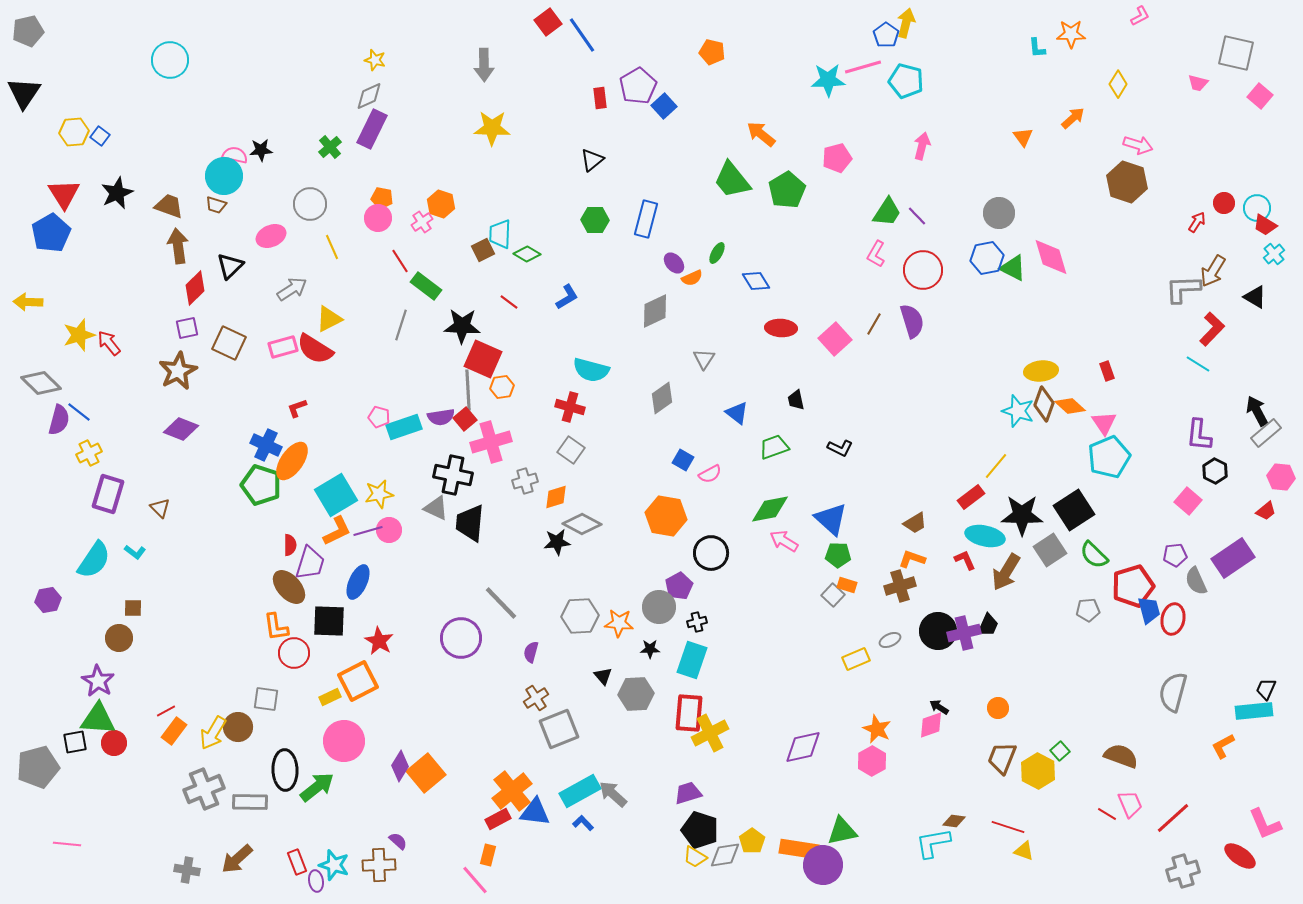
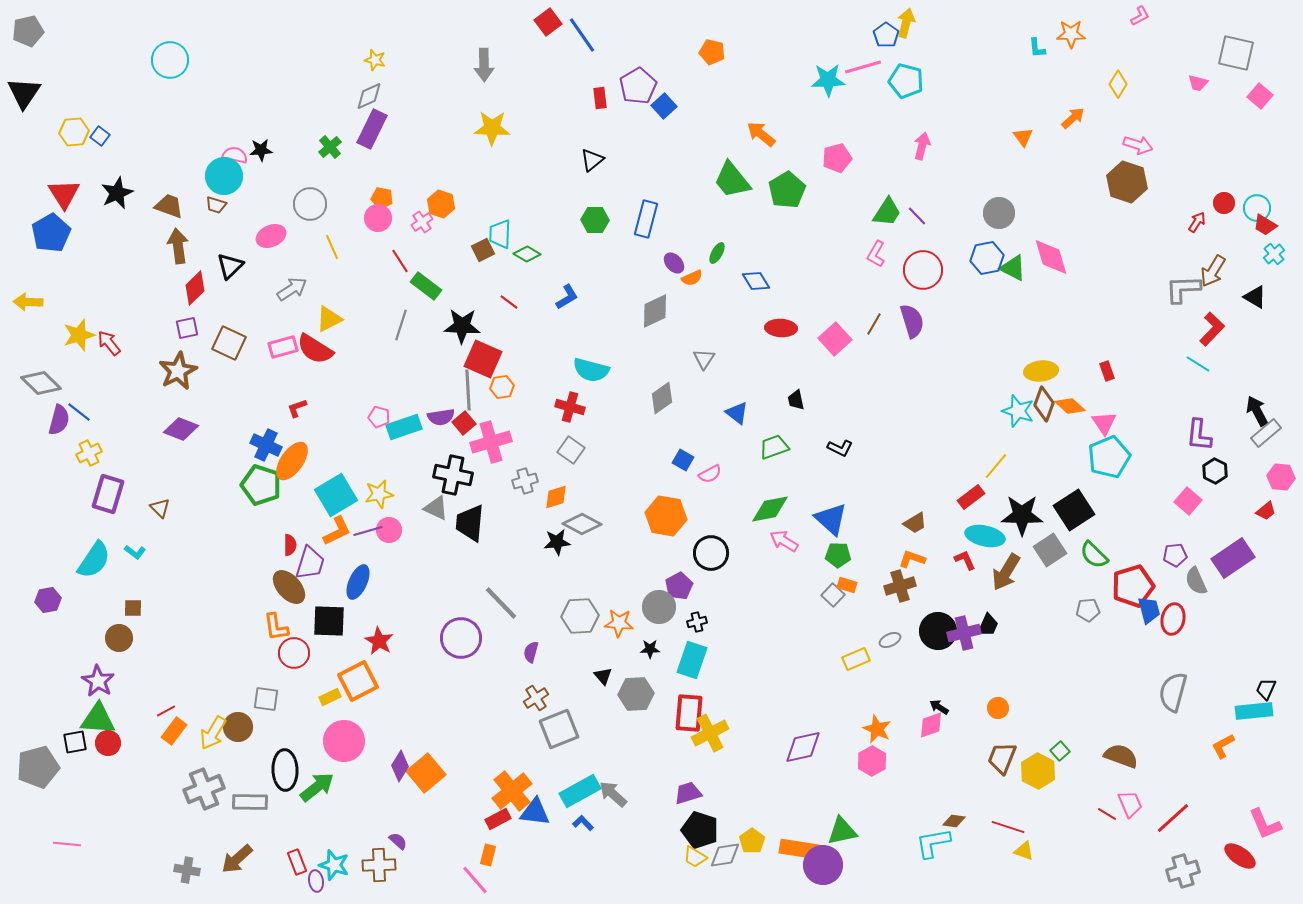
red square at (465, 419): moved 1 px left, 4 px down
red circle at (114, 743): moved 6 px left
